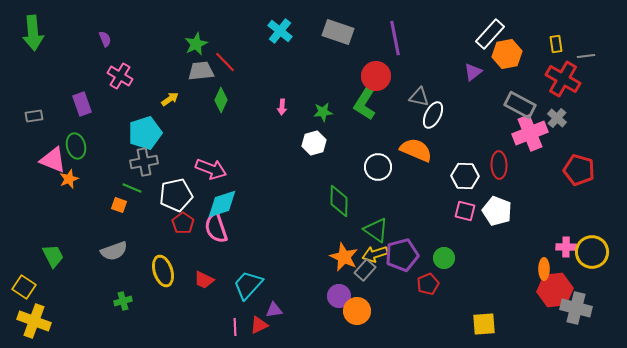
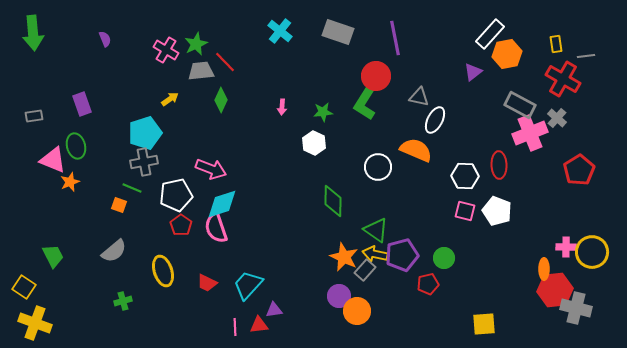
pink cross at (120, 76): moved 46 px right, 26 px up
white ellipse at (433, 115): moved 2 px right, 5 px down
white hexagon at (314, 143): rotated 20 degrees counterclockwise
red pentagon at (579, 170): rotated 24 degrees clockwise
orange star at (69, 179): moved 1 px right, 3 px down
green diamond at (339, 201): moved 6 px left
red pentagon at (183, 223): moved 2 px left, 2 px down
gray semicircle at (114, 251): rotated 20 degrees counterclockwise
yellow arrow at (375, 254): rotated 30 degrees clockwise
red trapezoid at (204, 280): moved 3 px right, 3 px down
red pentagon at (428, 284): rotated 10 degrees clockwise
yellow cross at (34, 321): moved 1 px right, 2 px down
red triangle at (259, 325): rotated 18 degrees clockwise
